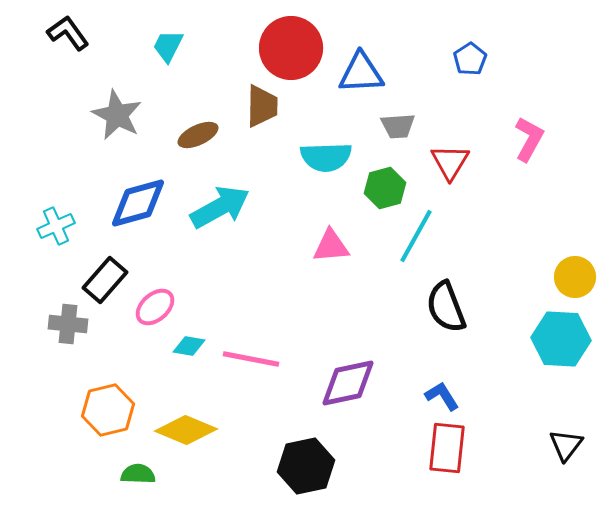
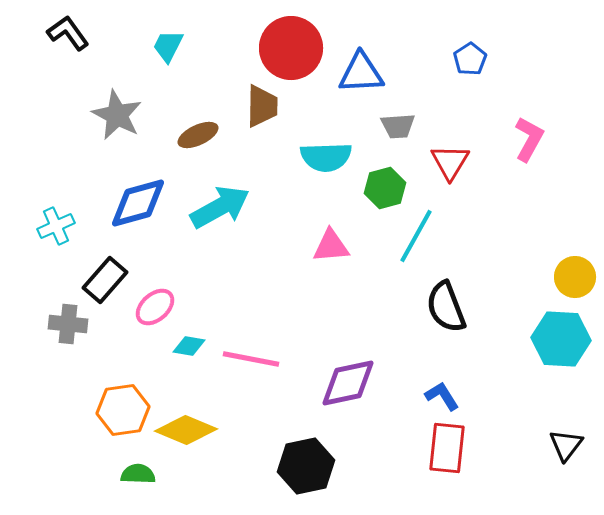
orange hexagon: moved 15 px right; rotated 6 degrees clockwise
